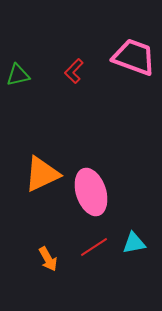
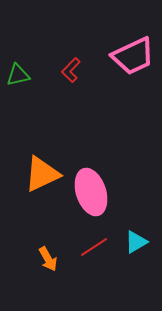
pink trapezoid: moved 1 px left, 1 px up; rotated 135 degrees clockwise
red L-shape: moved 3 px left, 1 px up
cyan triangle: moved 2 px right, 1 px up; rotated 20 degrees counterclockwise
